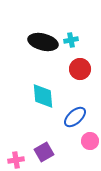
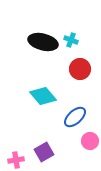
cyan cross: rotated 32 degrees clockwise
cyan diamond: rotated 36 degrees counterclockwise
